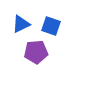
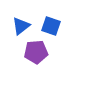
blue triangle: moved 2 px down; rotated 12 degrees counterclockwise
